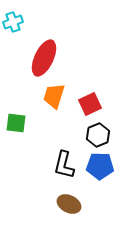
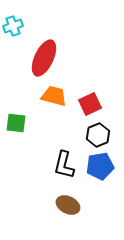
cyan cross: moved 4 px down
orange trapezoid: rotated 88 degrees clockwise
blue pentagon: rotated 12 degrees counterclockwise
brown ellipse: moved 1 px left, 1 px down
